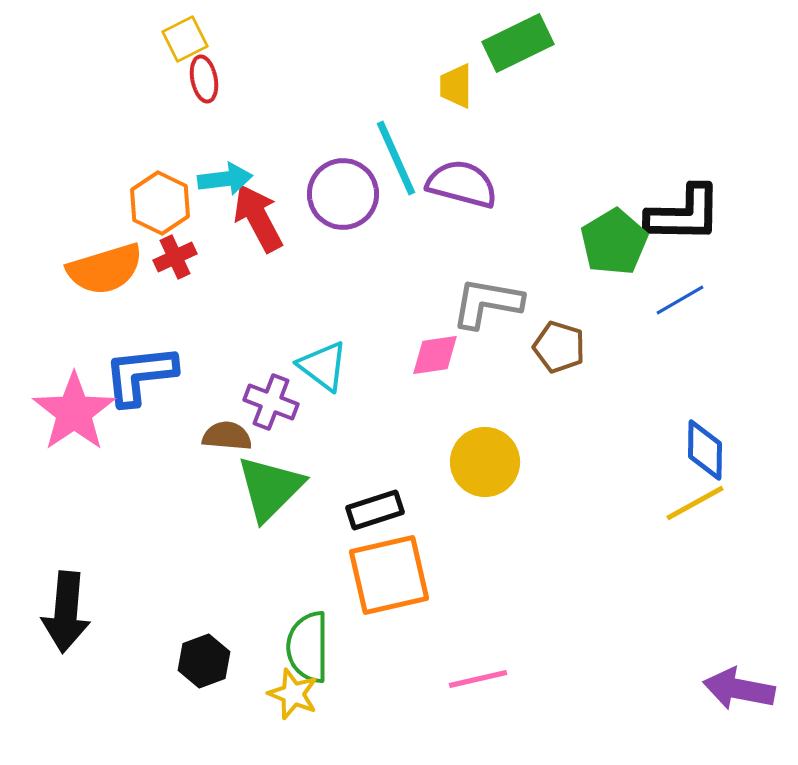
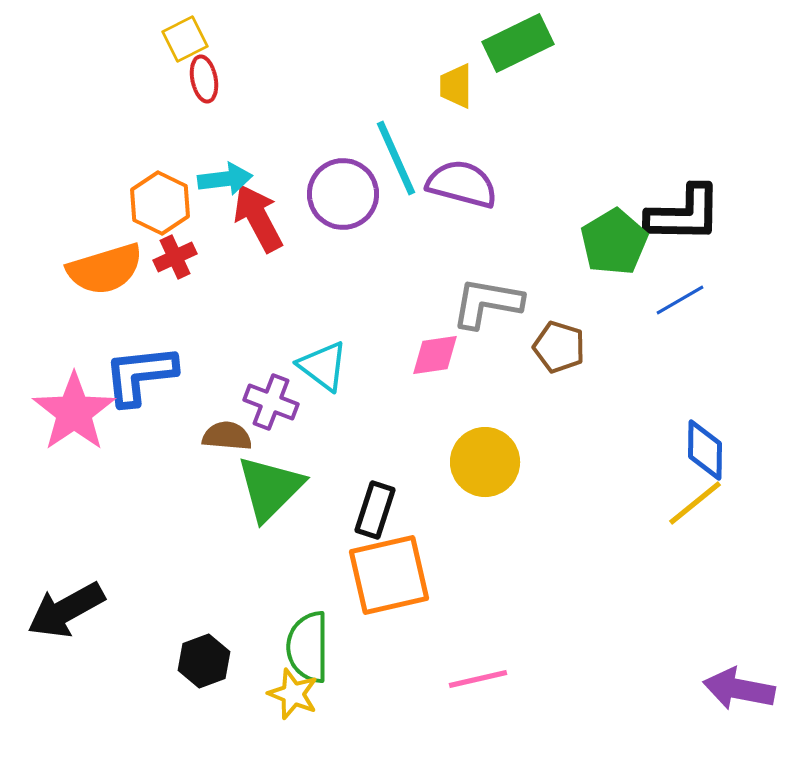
yellow line: rotated 10 degrees counterclockwise
black rectangle: rotated 54 degrees counterclockwise
black arrow: moved 2 px up; rotated 56 degrees clockwise
